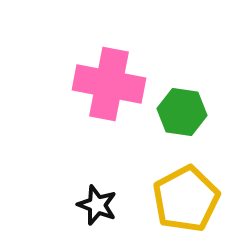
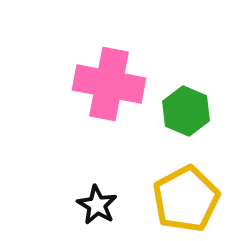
green hexagon: moved 4 px right, 1 px up; rotated 15 degrees clockwise
black star: rotated 9 degrees clockwise
